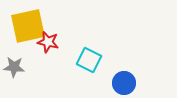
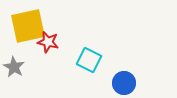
gray star: rotated 25 degrees clockwise
